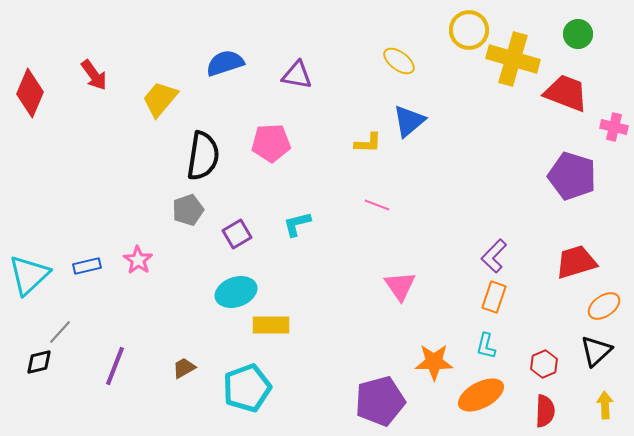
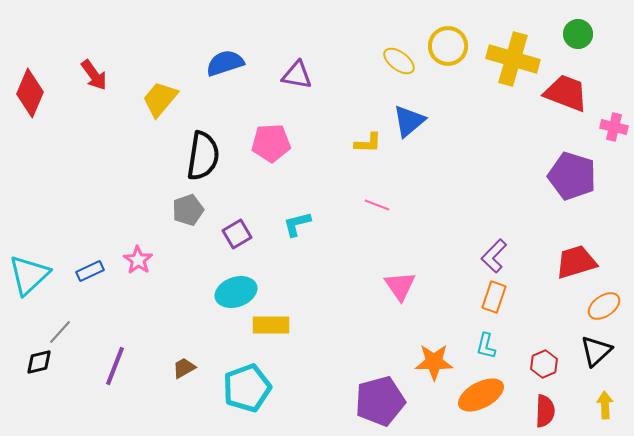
yellow circle at (469, 30): moved 21 px left, 16 px down
blue rectangle at (87, 266): moved 3 px right, 5 px down; rotated 12 degrees counterclockwise
